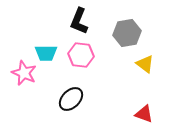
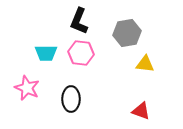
pink hexagon: moved 2 px up
yellow triangle: rotated 30 degrees counterclockwise
pink star: moved 3 px right, 15 px down
black ellipse: rotated 45 degrees counterclockwise
red triangle: moved 3 px left, 3 px up
